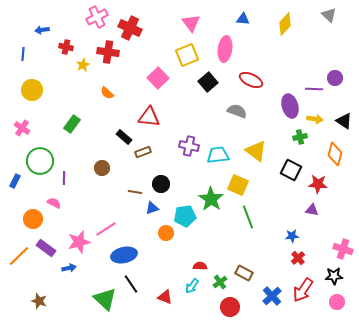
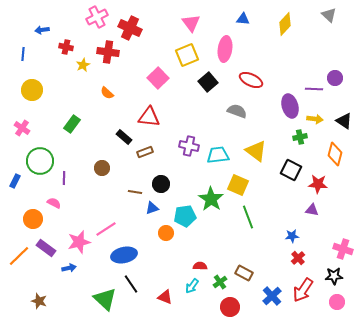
brown rectangle at (143, 152): moved 2 px right
